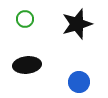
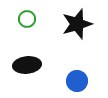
green circle: moved 2 px right
blue circle: moved 2 px left, 1 px up
